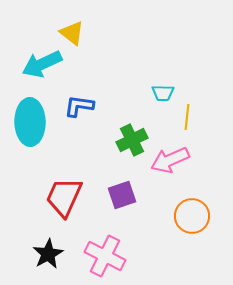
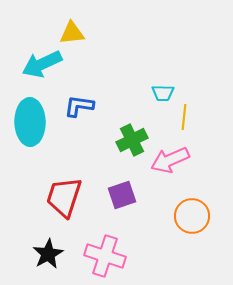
yellow triangle: rotated 44 degrees counterclockwise
yellow line: moved 3 px left
red trapezoid: rotated 6 degrees counterclockwise
pink cross: rotated 9 degrees counterclockwise
